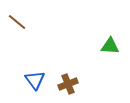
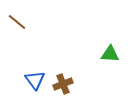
green triangle: moved 8 px down
brown cross: moved 5 px left
